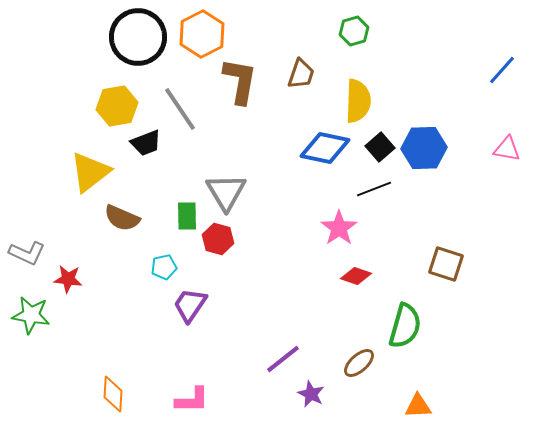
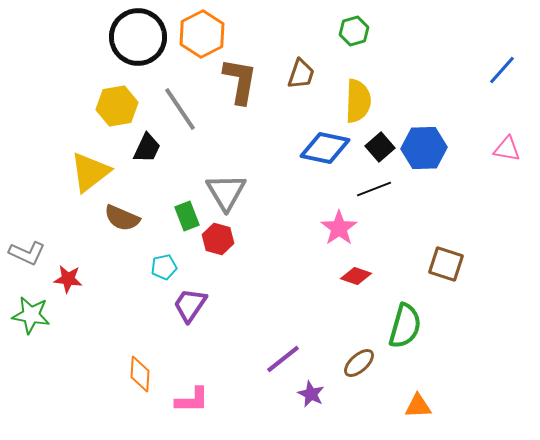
black trapezoid: moved 1 px right, 5 px down; rotated 44 degrees counterclockwise
green rectangle: rotated 20 degrees counterclockwise
orange diamond: moved 27 px right, 20 px up
